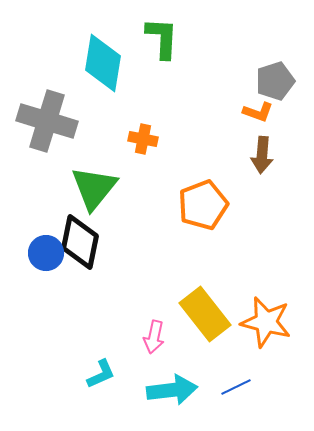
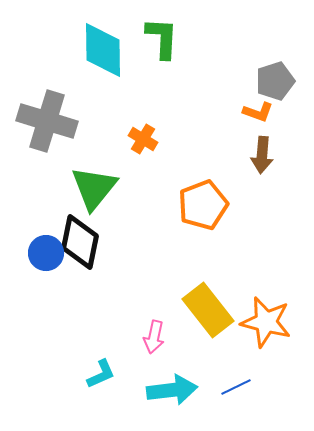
cyan diamond: moved 13 px up; rotated 10 degrees counterclockwise
orange cross: rotated 20 degrees clockwise
yellow rectangle: moved 3 px right, 4 px up
